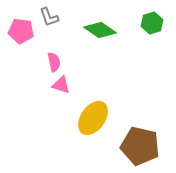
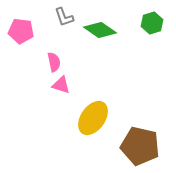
gray L-shape: moved 15 px right
